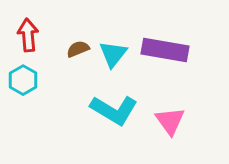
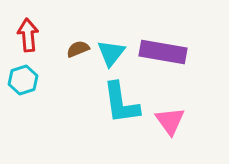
purple rectangle: moved 2 px left, 2 px down
cyan triangle: moved 2 px left, 1 px up
cyan hexagon: rotated 12 degrees clockwise
cyan L-shape: moved 7 px right, 7 px up; rotated 51 degrees clockwise
